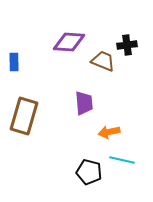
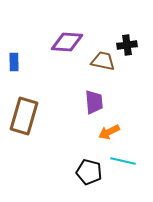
purple diamond: moved 2 px left
brown trapezoid: rotated 10 degrees counterclockwise
purple trapezoid: moved 10 px right, 1 px up
orange arrow: rotated 15 degrees counterclockwise
cyan line: moved 1 px right, 1 px down
